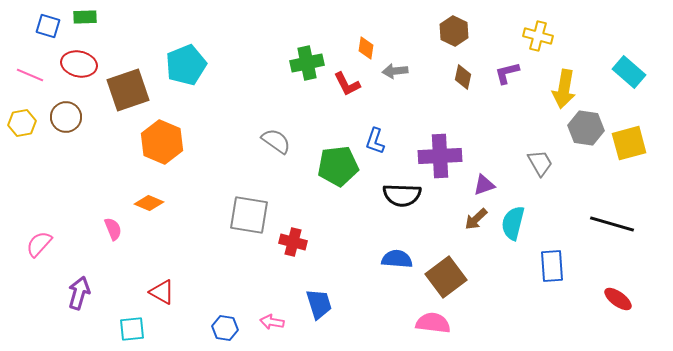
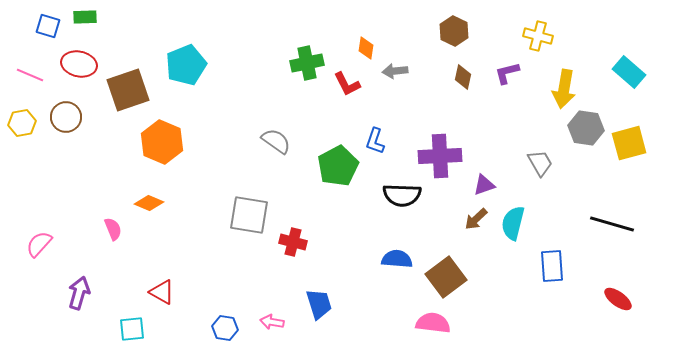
green pentagon at (338, 166): rotated 21 degrees counterclockwise
